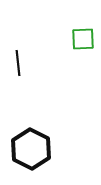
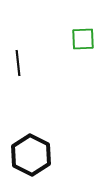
black hexagon: moved 6 px down
